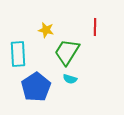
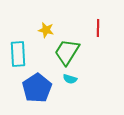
red line: moved 3 px right, 1 px down
blue pentagon: moved 1 px right, 1 px down
